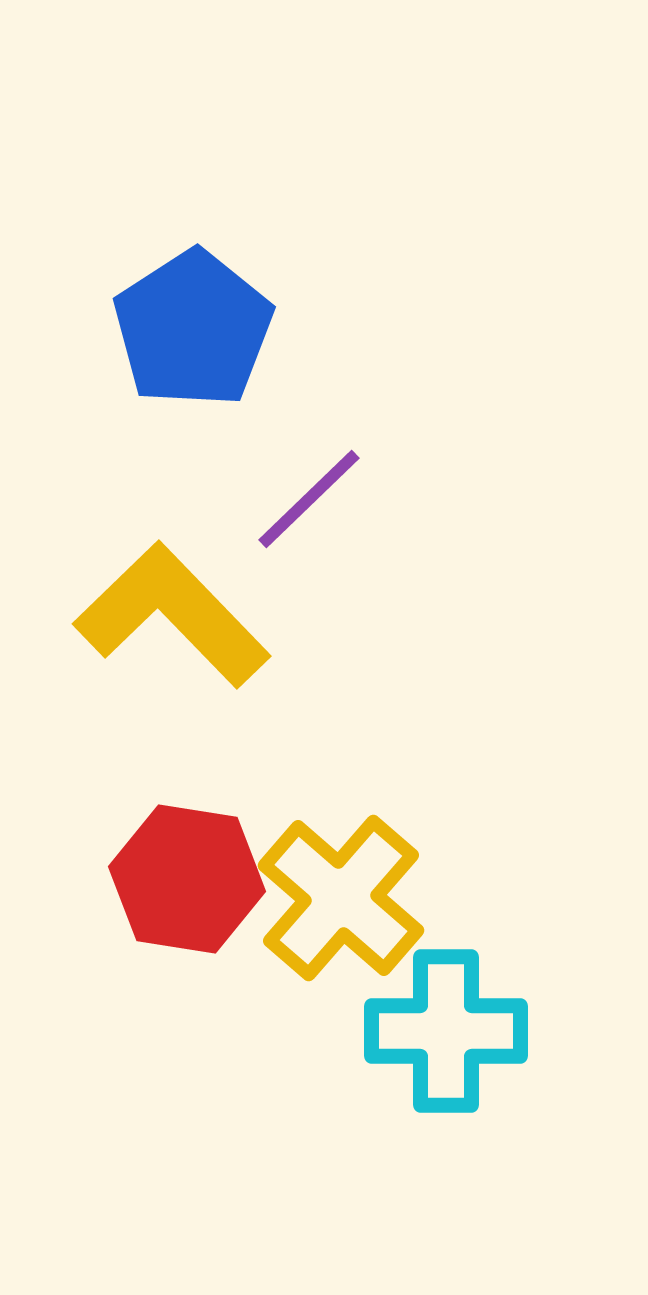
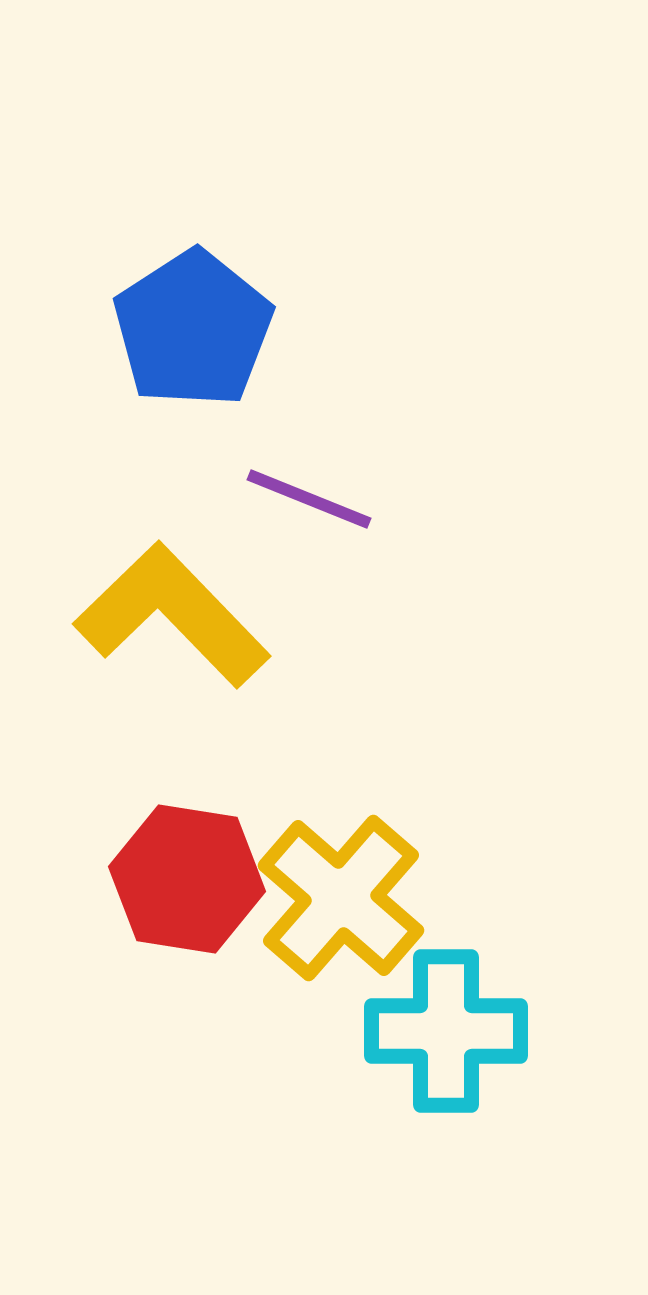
purple line: rotated 66 degrees clockwise
